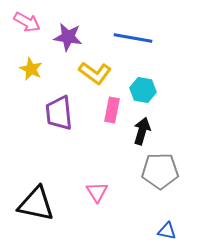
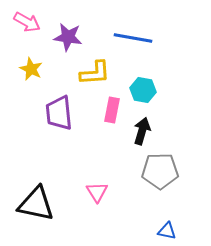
yellow L-shape: rotated 40 degrees counterclockwise
